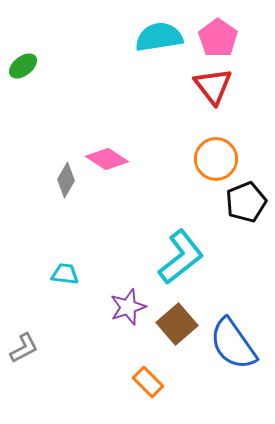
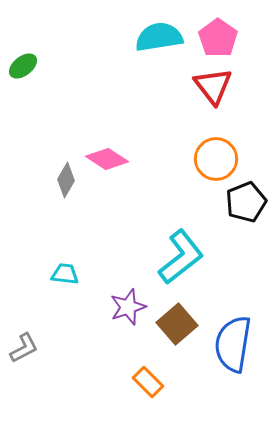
blue semicircle: rotated 44 degrees clockwise
